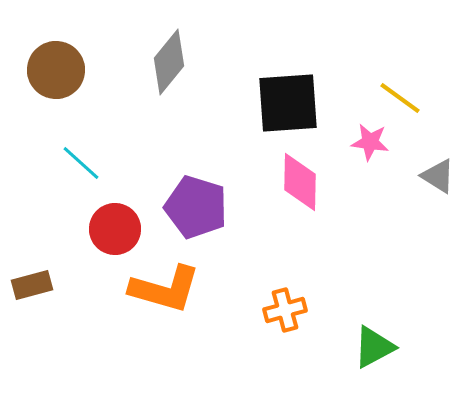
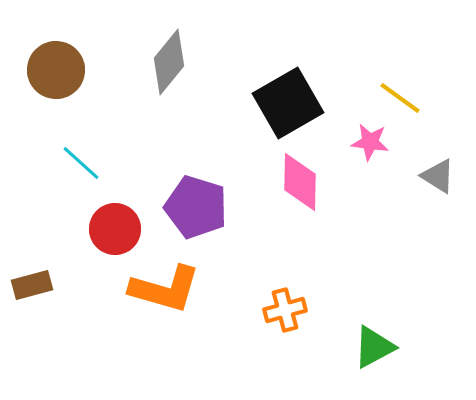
black square: rotated 26 degrees counterclockwise
